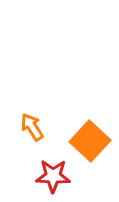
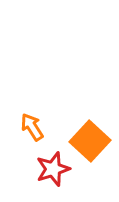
red star: moved 7 px up; rotated 20 degrees counterclockwise
